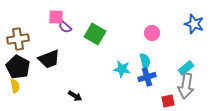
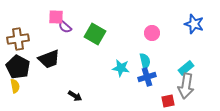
cyan star: moved 1 px left, 1 px up
